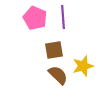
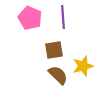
pink pentagon: moved 5 px left
